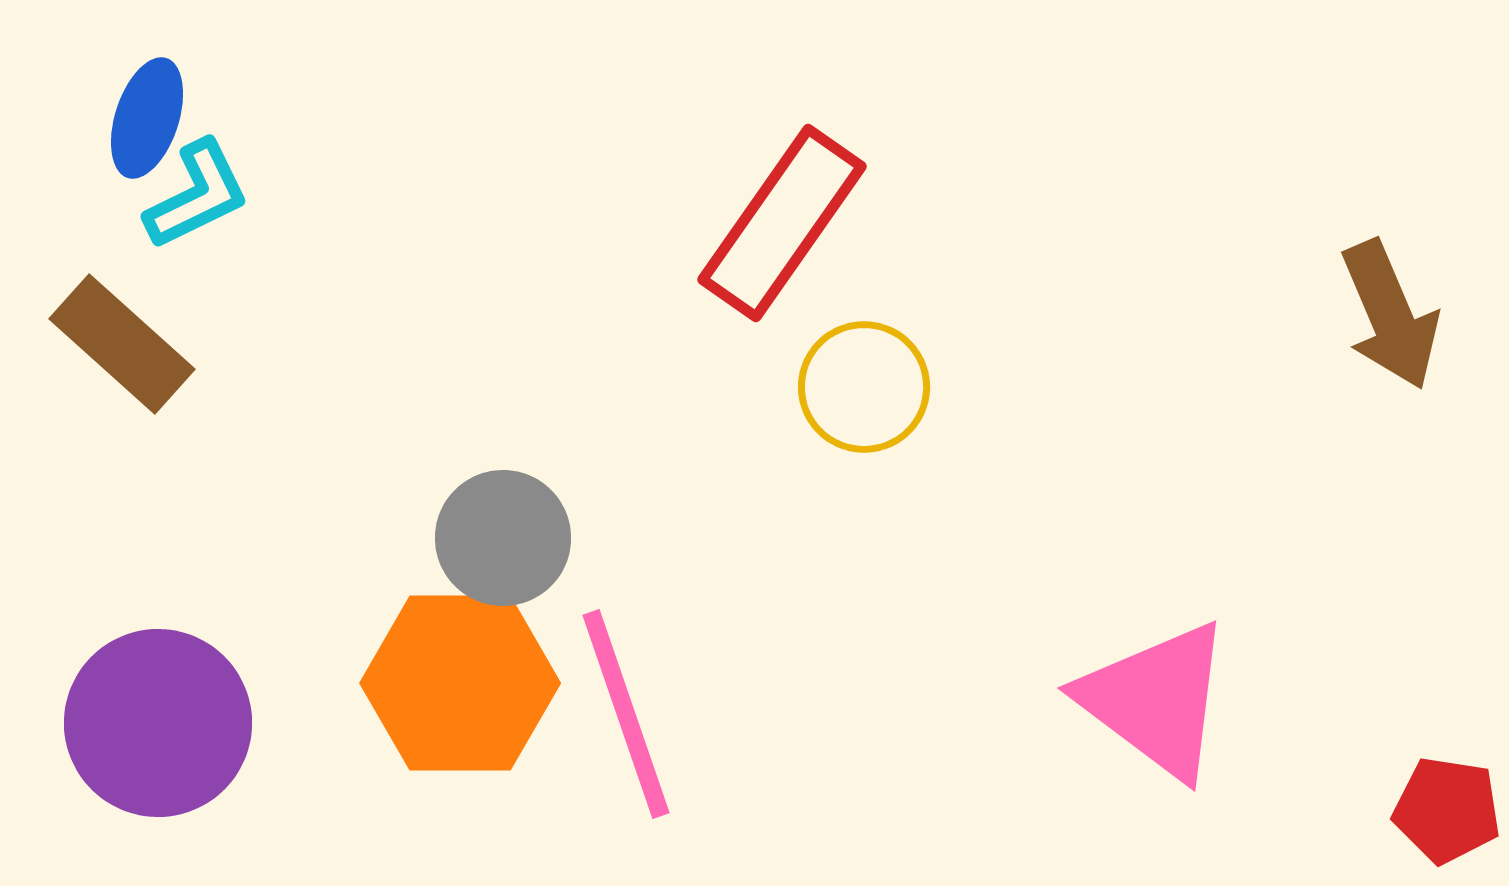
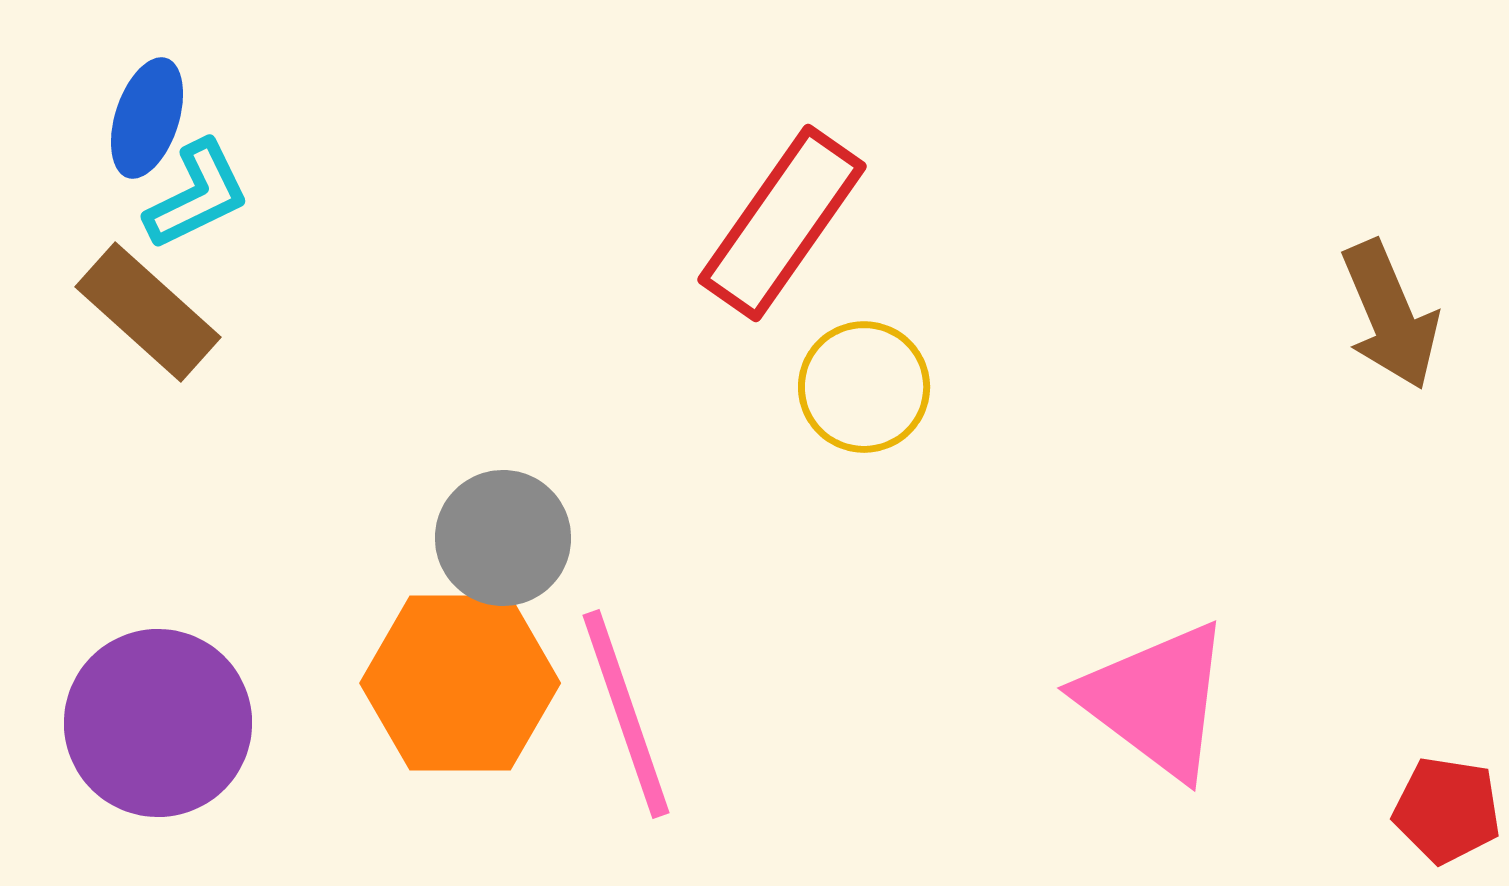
brown rectangle: moved 26 px right, 32 px up
